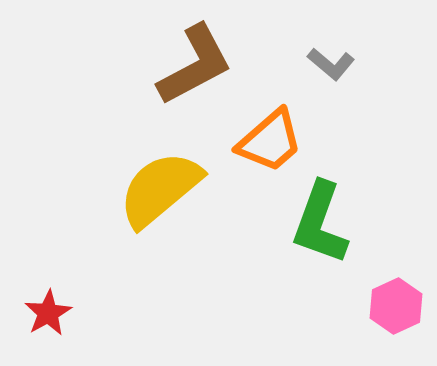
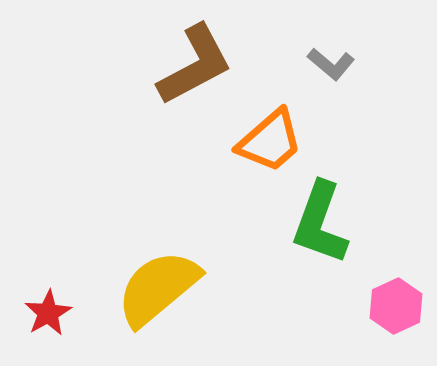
yellow semicircle: moved 2 px left, 99 px down
